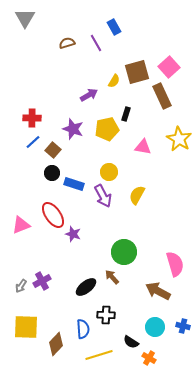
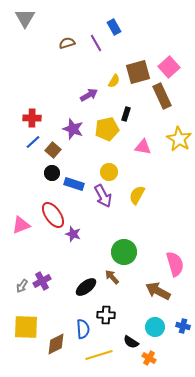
brown square at (137, 72): moved 1 px right
gray arrow at (21, 286): moved 1 px right
brown diamond at (56, 344): rotated 20 degrees clockwise
